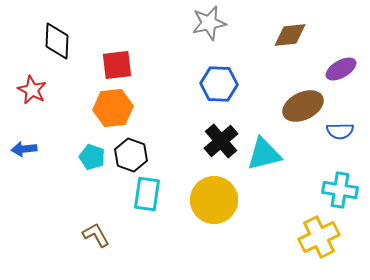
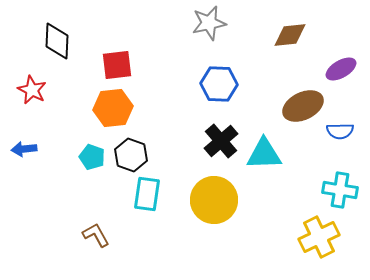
cyan triangle: rotated 12 degrees clockwise
